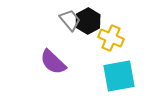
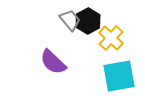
yellow cross: rotated 20 degrees clockwise
